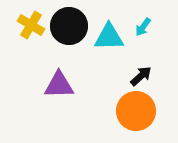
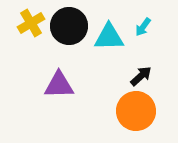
yellow cross: moved 2 px up; rotated 28 degrees clockwise
